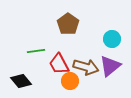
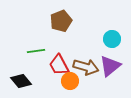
brown pentagon: moved 7 px left, 3 px up; rotated 15 degrees clockwise
red trapezoid: moved 1 px down
